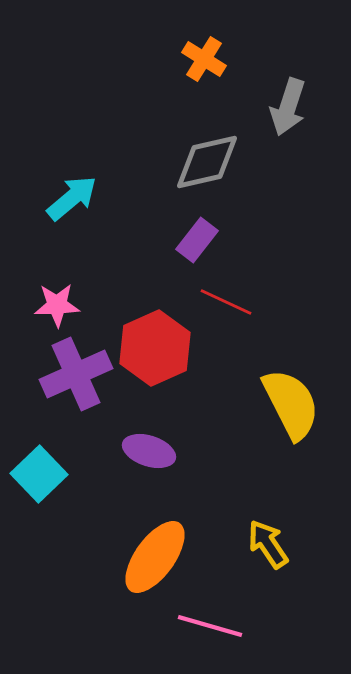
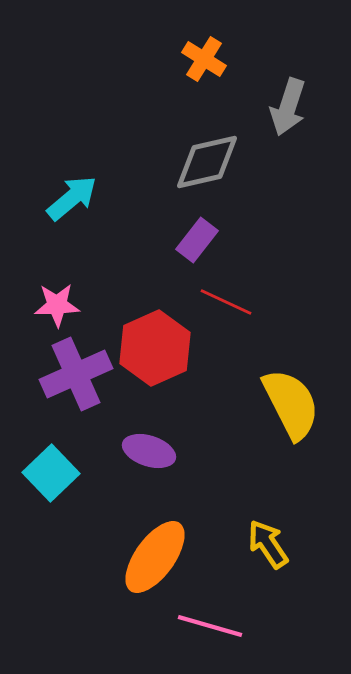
cyan square: moved 12 px right, 1 px up
